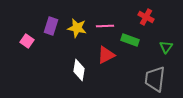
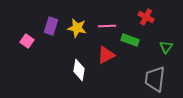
pink line: moved 2 px right
